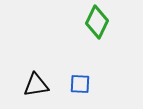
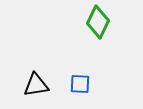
green diamond: moved 1 px right
